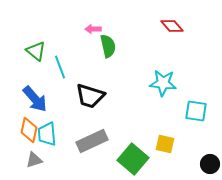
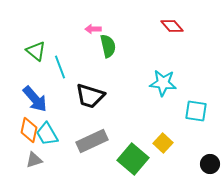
cyan trapezoid: rotated 25 degrees counterclockwise
yellow square: moved 2 px left, 1 px up; rotated 30 degrees clockwise
